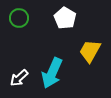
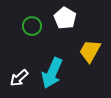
green circle: moved 13 px right, 8 px down
